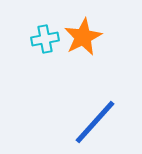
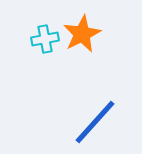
orange star: moved 1 px left, 3 px up
